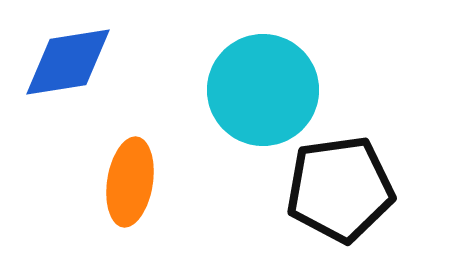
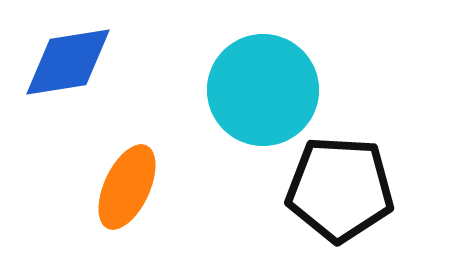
orange ellipse: moved 3 px left, 5 px down; rotated 16 degrees clockwise
black pentagon: rotated 11 degrees clockwise
